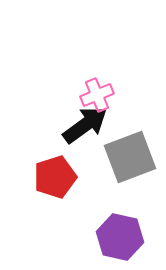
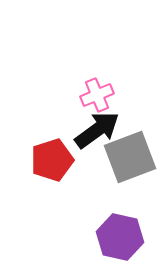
black arrow: moved 12 px right, 5 px down
red pentagon: moved 3 px left, 17 px up
